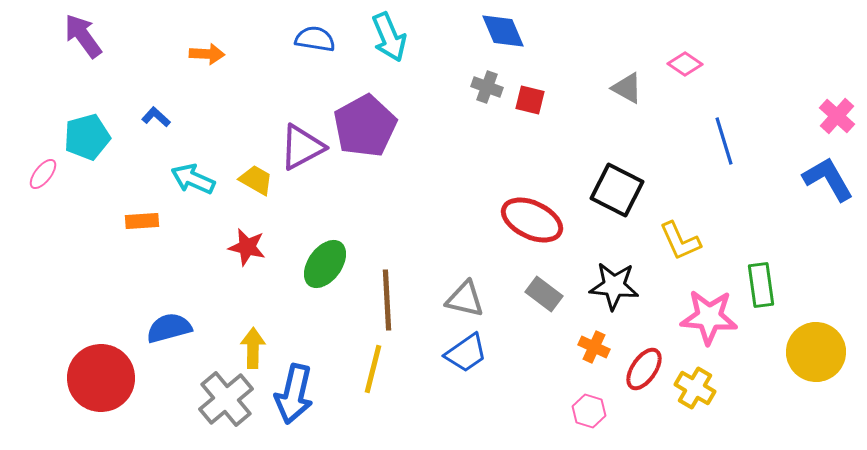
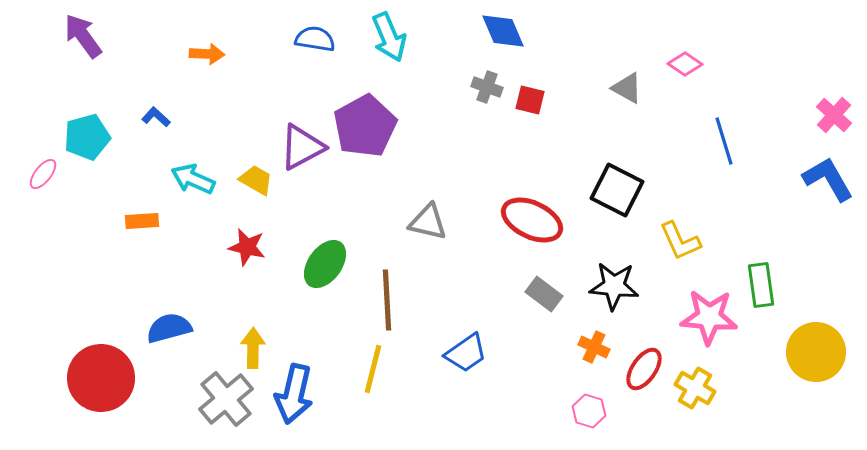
pink cross at (837, 116): moved 3 px left, 1 px up
gray triangle at (465, 299): moved 37 px left, 77 px up
